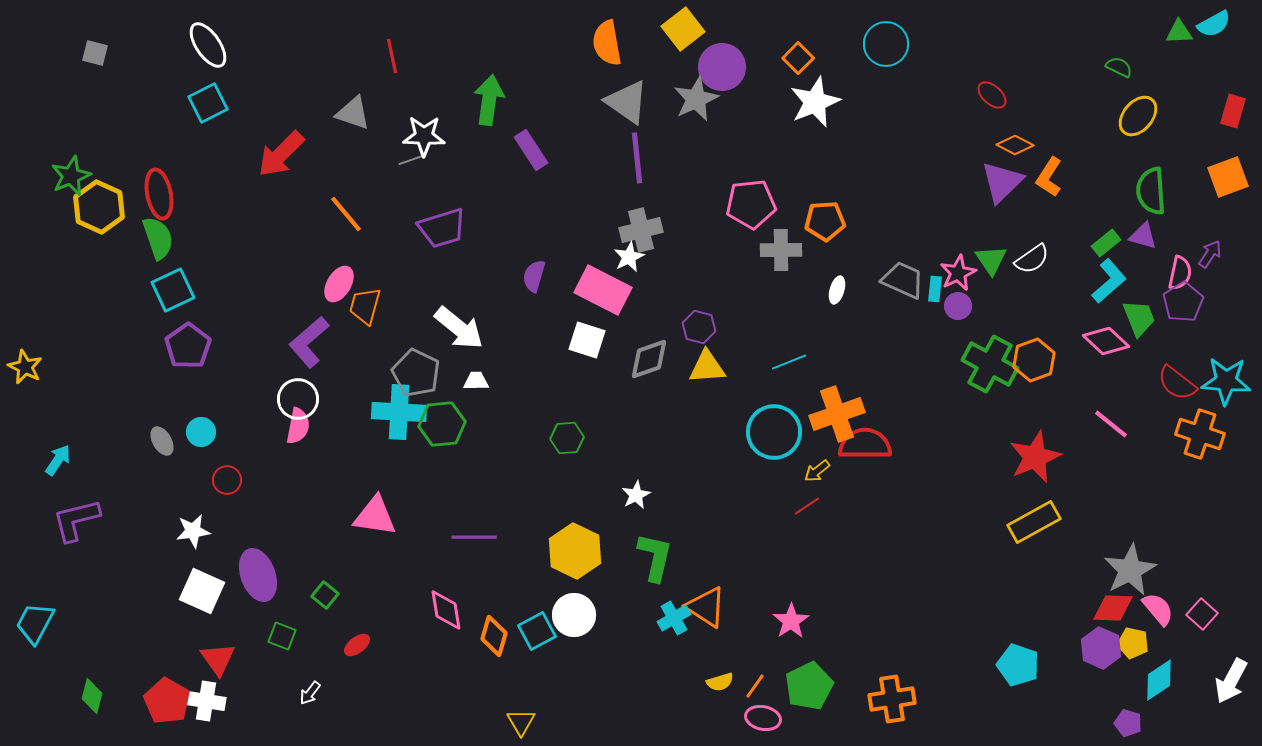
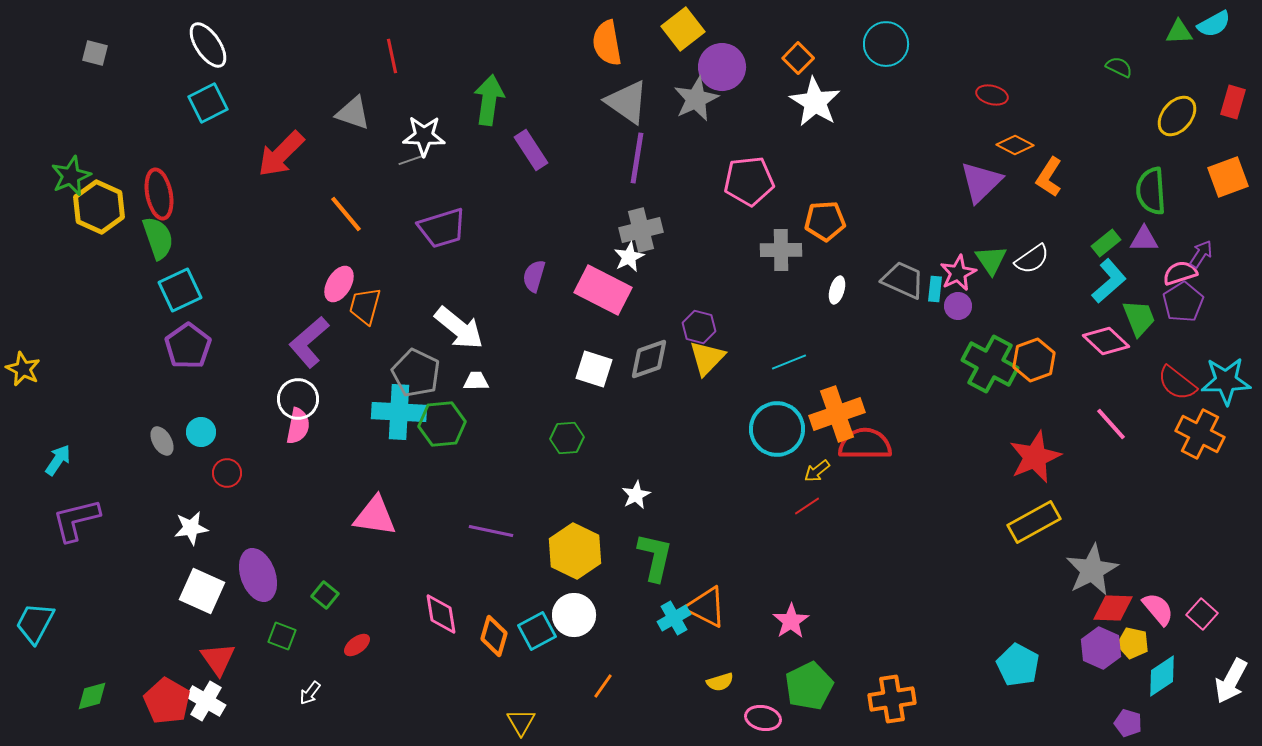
red ellipse at (992, 95): rotated 28 degrees counterclockwise
white star at (815, 102): rotated 18 degrees counterclockwise
red rectangle at (1233, 111): moved 9 px up
yellow ellipse at (1138, 116): moved 39 px right
purple line at (637, 158): rotated 15 degrees clockwise
purple triangle at (1002, 182): moved 21 px left
pink pentagon at (751, 204): moved 2 px left, 23 px up
purple triangle at (1143, 236): moved 1 px right, 3 px down; rotated 16 degrees counterclockwise
purple arrow at (1210, 254): moved 9 px left
pink semicircle at (1180, 273): rotated 120 degrees counterclockwise
cyan square at (173, 290): moved 7 px right
white square at (587, 340): moved 7 px right, 29 px down
yellow star at (25, 367): moved 2 px left, 2 px down
yellow triangle at (707, 367): moved 9 px up; rotated 42 degrees counterclockwise
cyan star at (1226, 381): rotated 6 degrees counterclockwise
pink line at (1111, 424): rotated 9 degrees clockwise
cyan circle at (774, 432): moved 3 px right, 3 px up
orange cross at (1200, 434): rotated 9 degrees clockwise
red circle at (227, 480): moved 7 px up
white star at (193, 531): moved 2 px left, 3 px up
purple line at (474, 537): moved 17 px right, 6 px up; rotated 12 degrees clockwise
gray star at (1130, 570): moved 38 px left
orange triangle at (706, 607): rotated 6 degrees counterclockwise
pink diamond at (446, 610): moved 5 px left, 4 px down
cyan pentagon at (1018, 665): rotated 9 degrees clockwise
cyan diamond at (1159, 680): moved 3 px right, 4 px up
orange line at (755, 686): moved 152 px left
green diamond at (92, 696): rotated 60 degrees clockwise
white cross at (206, 701): rotated 21 degrees clockwise
